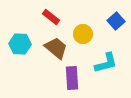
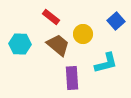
brown trapezoid: moved 2 px right, 3 px up
